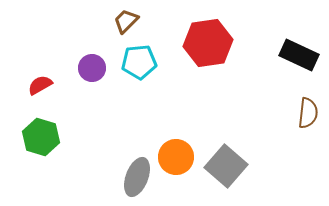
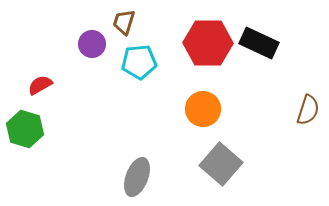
brown trapezoid: moved 2 px left, 1 px down; rotated 28 degrees counterclockwise
red hexagon: rotated 9 degrees clockwise
black rectangle: moved 40 px left, 12 px up
purple circle: moved 24 px up
brown semicircle: moved 3 px up; rotated 12 degrees clockwise
green hexagon: moved 16 px left, 8 px up
orange circle: moved 27 px right, 48 px up
gray square: moved 5 px left, 2 px up
